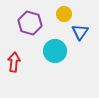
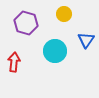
purple hexagon: moved 4 px left
blue triangle: moved 6 px right, 8 px down
